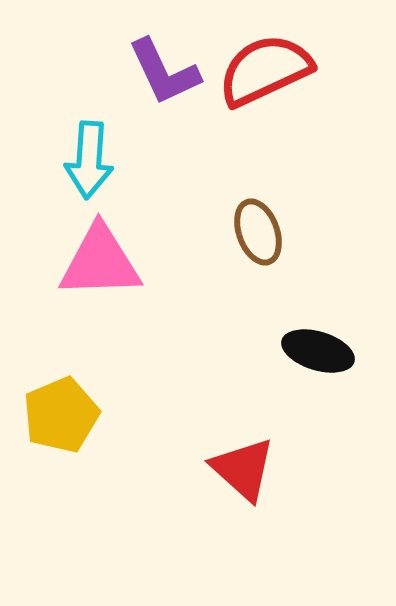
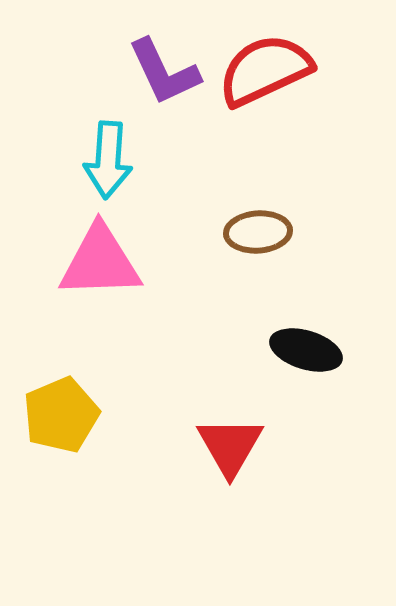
cyan arrow: moved 19 px right
brown ellipse: rotated 74 degrees counterclockwise
black ellipse: moved 12 px left, 1 px up
red triangle: moved 13 px left, 23 px up; rotated 18 degrees clockwise
